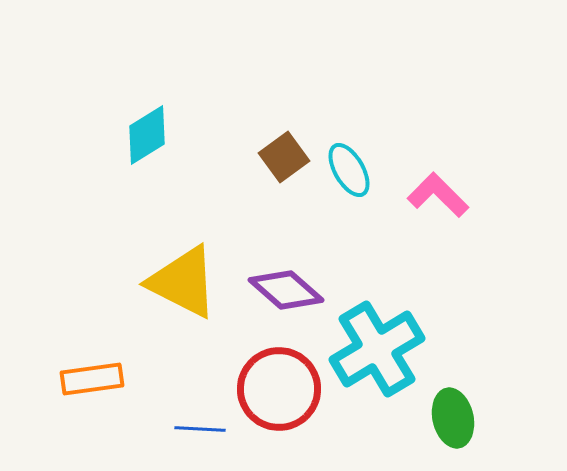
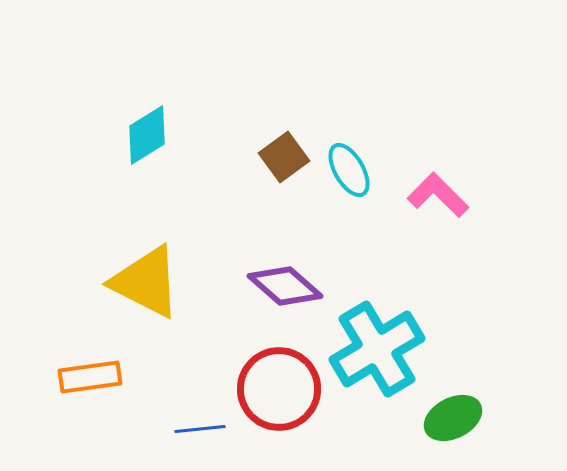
yellow triangle: moved 37 px left
purple diamond: moved 1 px left, 4 px up
orange rectangle: moved 2 px left, 2 px up
green ellipse: rotated 76 degrees clockwise
blue line: rotated 9 degrees counterclockwise
